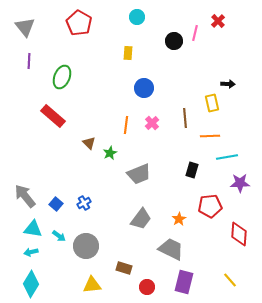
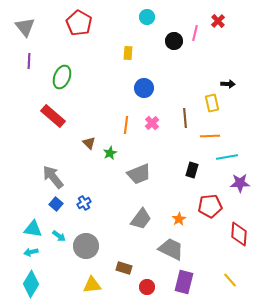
cyan circle at (137, 17): moved 10 px right
gray arrow at (25, 196): moved 28 px right, 19 px up
